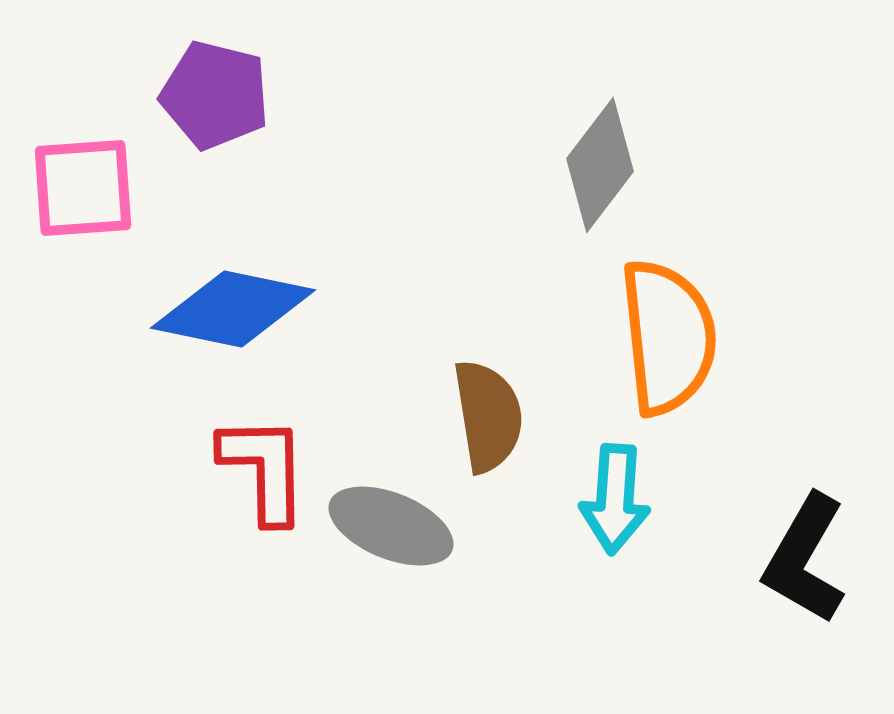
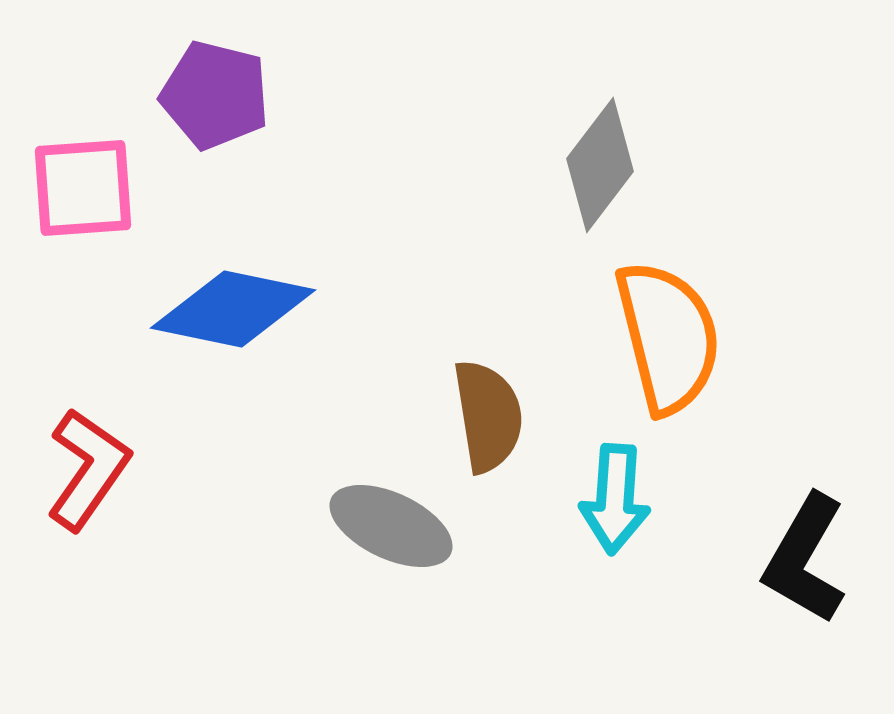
orange semicircle: rotated 8 degrees counterclockwise
red L-shape: moved 176 px left; rotated 36 degrees clockwise
gray ellipse: rotated 3 degrees clockwise
